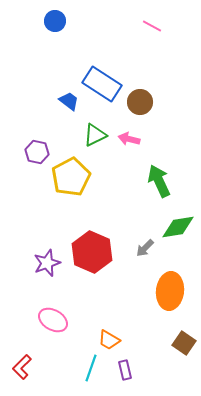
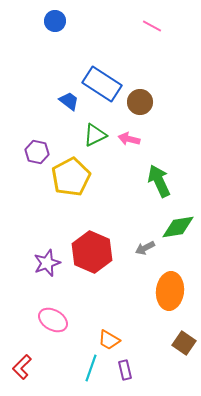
gray arrow: rotated 18 degrees clockwise
